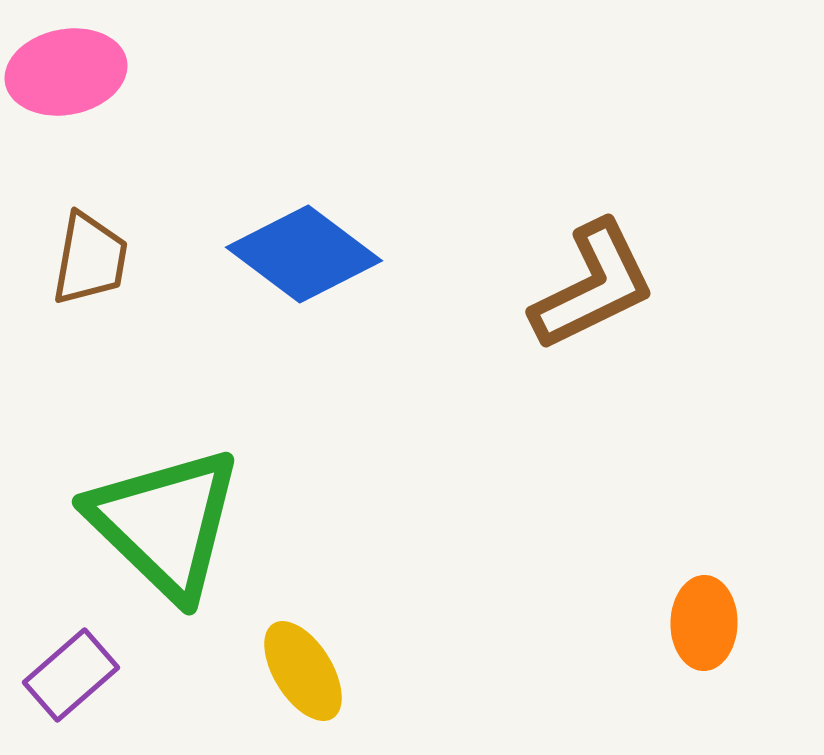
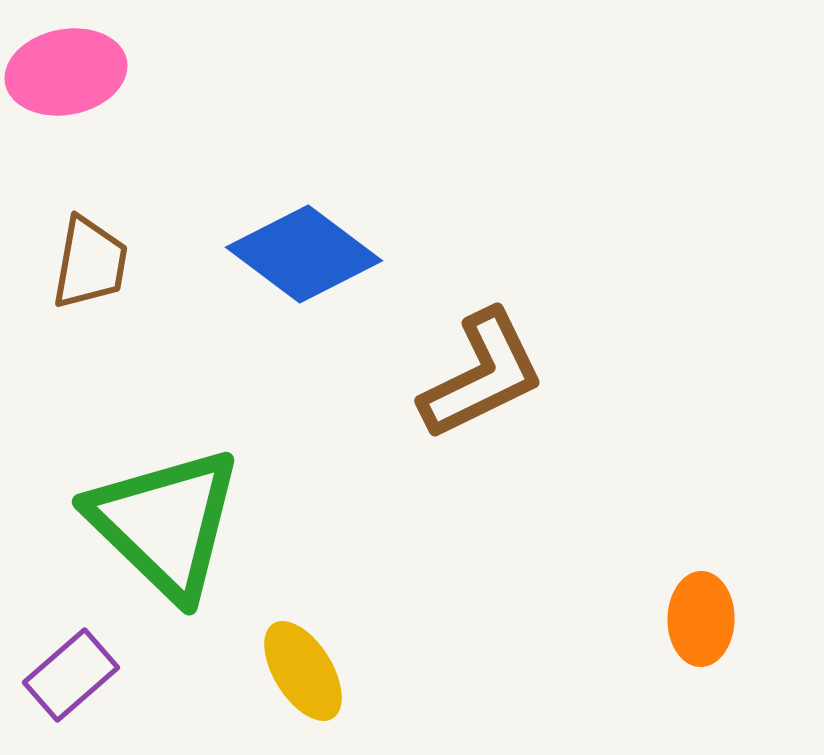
brown trapezoid: moved 4 px down
brown L-shape: moved 111 px left, 89 px down
orange ellipse: moved 3 px left, 4 px up
